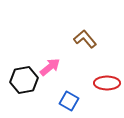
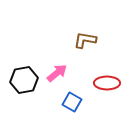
brown L-shape: moved 1 px down; rotated 40 degrees counterclockwise
pink arrow: moved 7 px right, 6 px down
blue square: moved 3 px right, 1 px down
